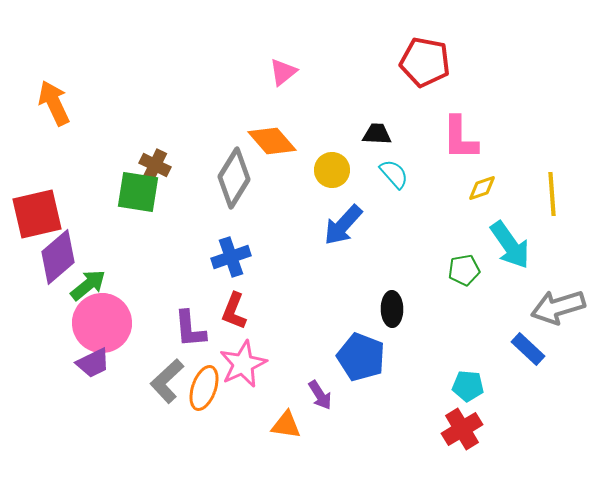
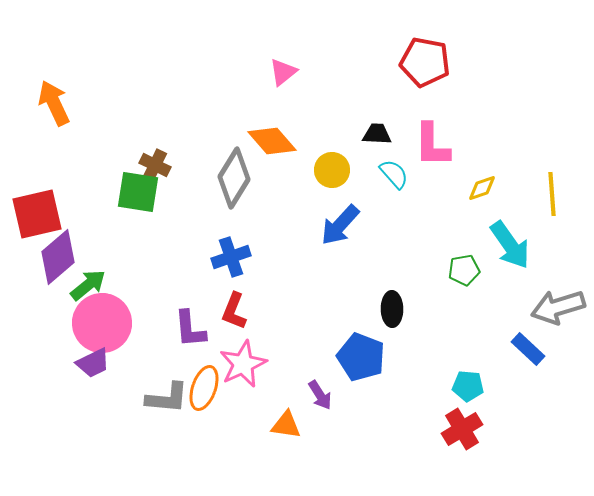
pink L-shape: moved 28 px left, 7 px down
blue arrow: moved 3 px left
gray L-shape: moved 17 px down; rotated 132 degrees counterclockwise
